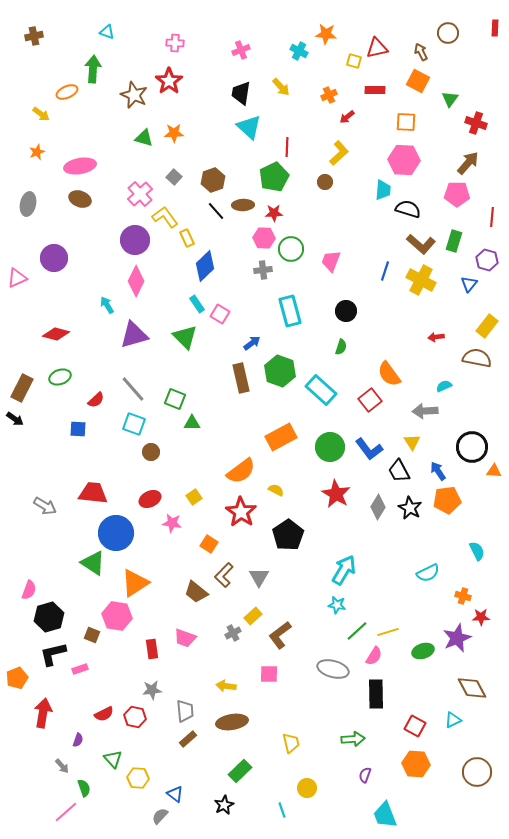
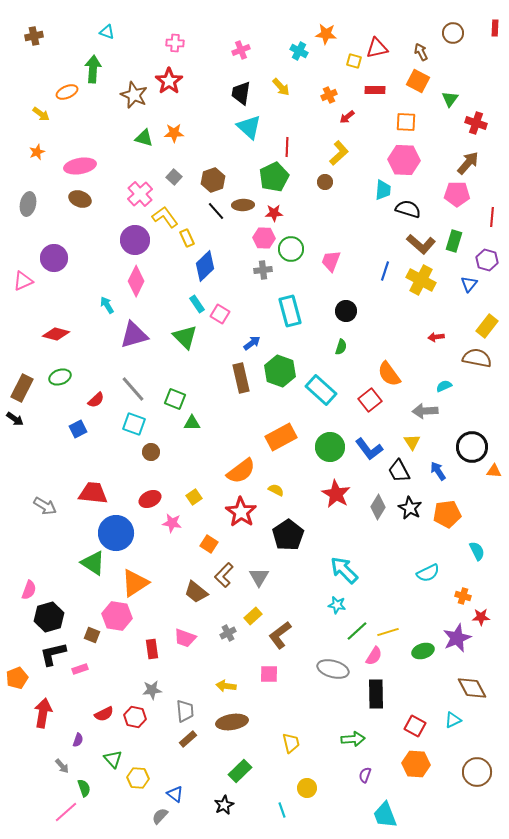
brown circle at (448, 33): moved 5 px right
pink triangle at (17, 278): moved 6 px right, 3 px down
blue square at (78, 429): rotated 30 degrees counterclockwise
orange pentagon at (447, 500): moved 14 px down
cyan arrow at (344, 570): rotated 76 degrees counterclockwise
gray cross at (233, 633): moved 5 px left
